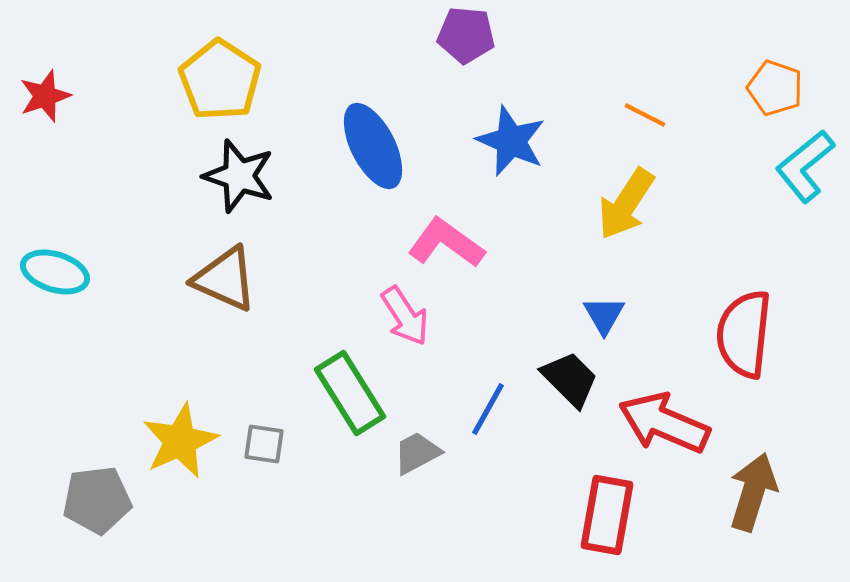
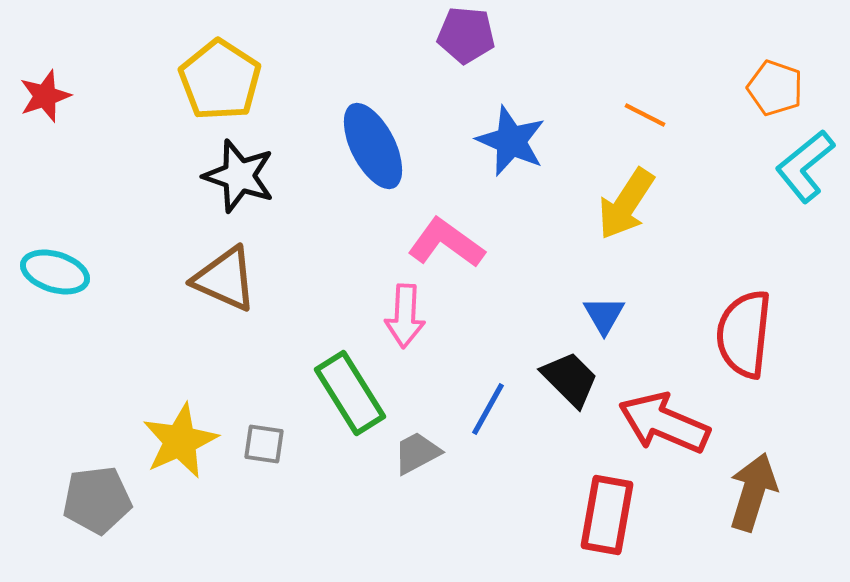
pink arrow: rotated 36 degrees clockwise
